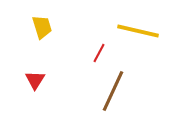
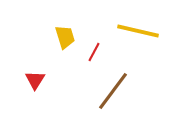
yellow trapezoid: moved 23 px right, 10 px down
red line: moved 5 px left, 1 px up
brown line: rotated 12 degrees clockwise
